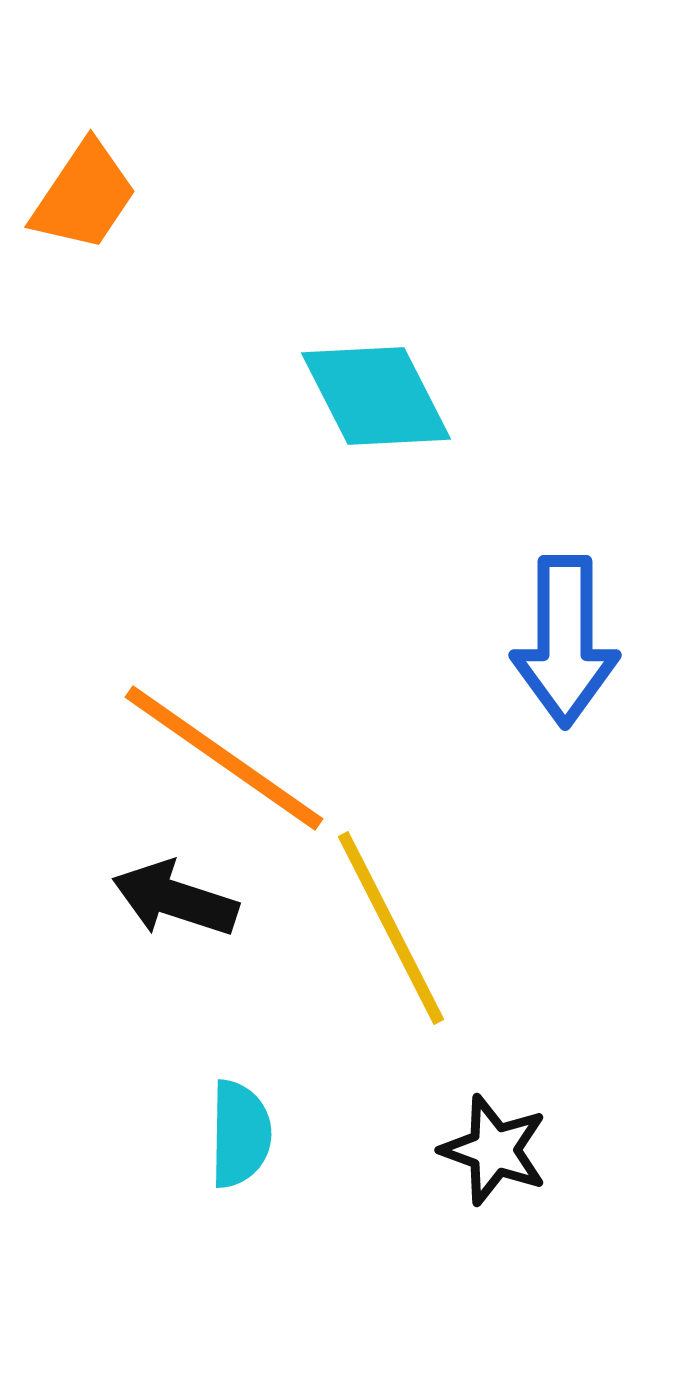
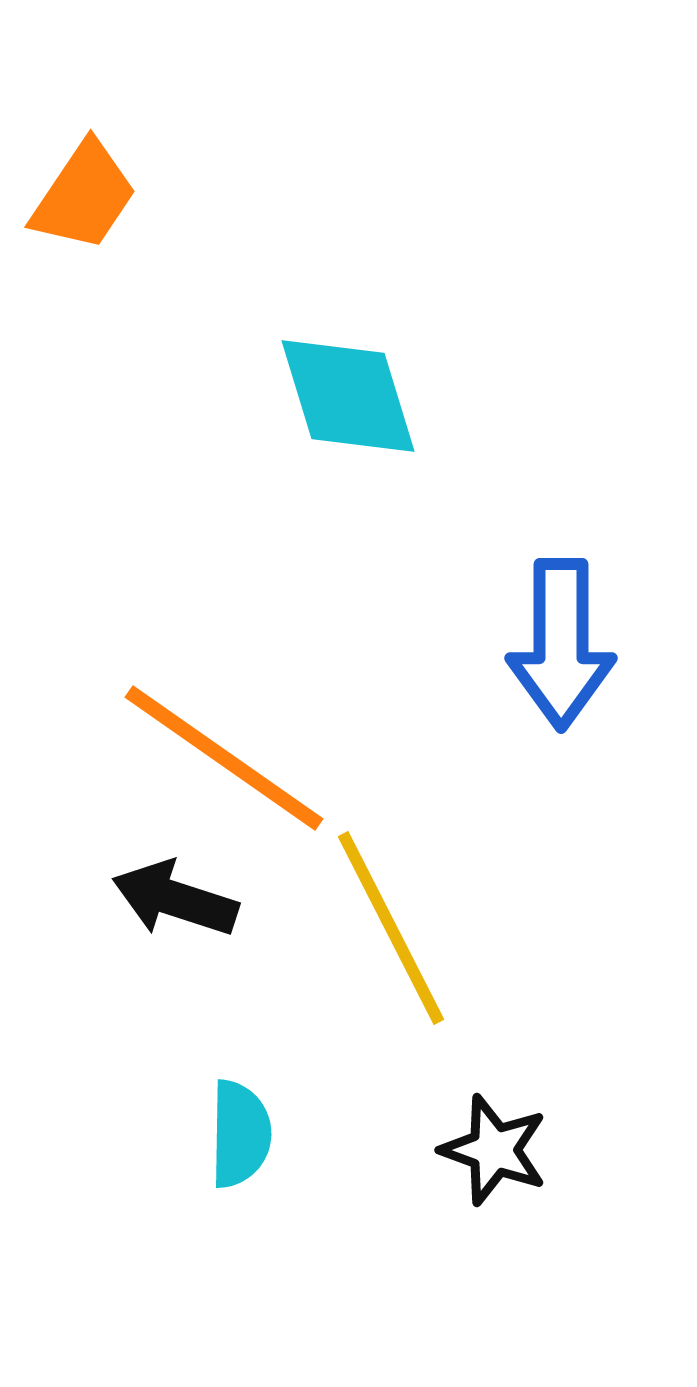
cyan diamond: moved 28 px left; rotated 10 degrees clockwise
blue arrow: moved 4 px left, 3 px down
